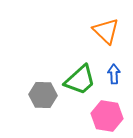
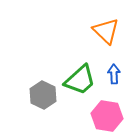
gray hexagon: rotated 24 degrees clockwise
